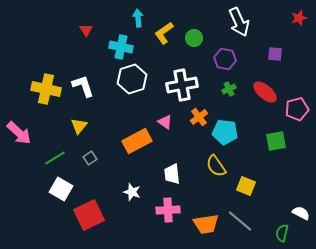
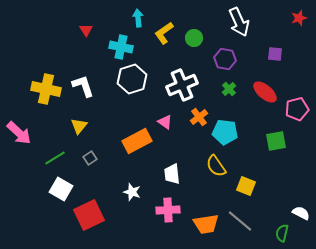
white cross: rotated 12 degrees counterclockwise
green cross: rotated 16 degrees counterclockwise
